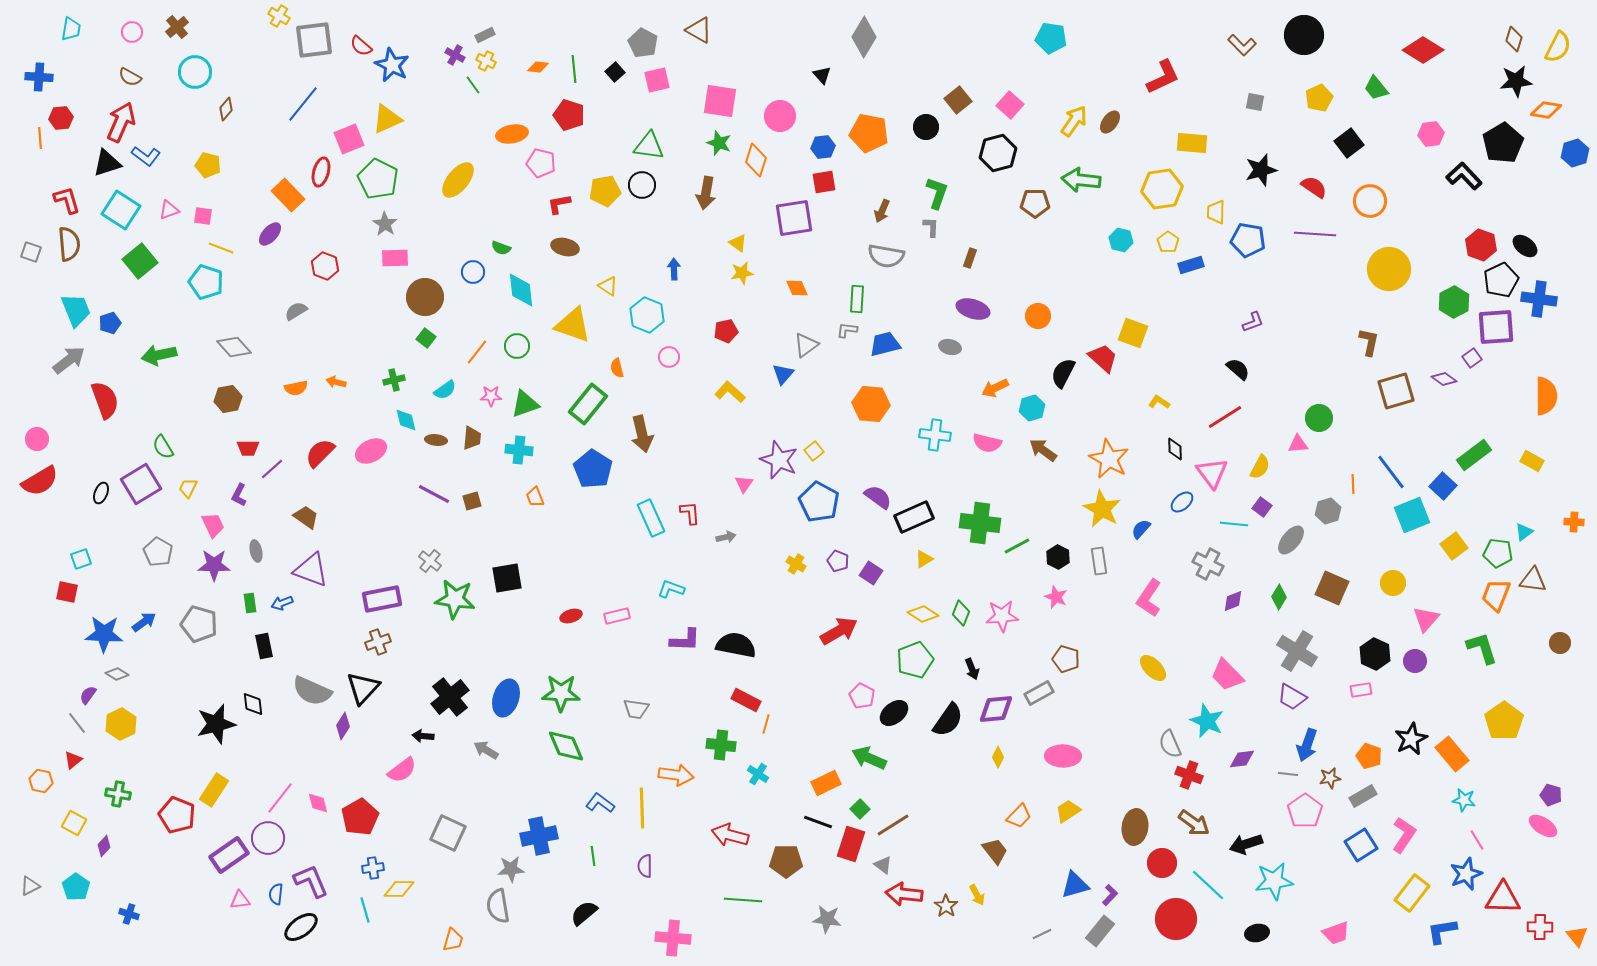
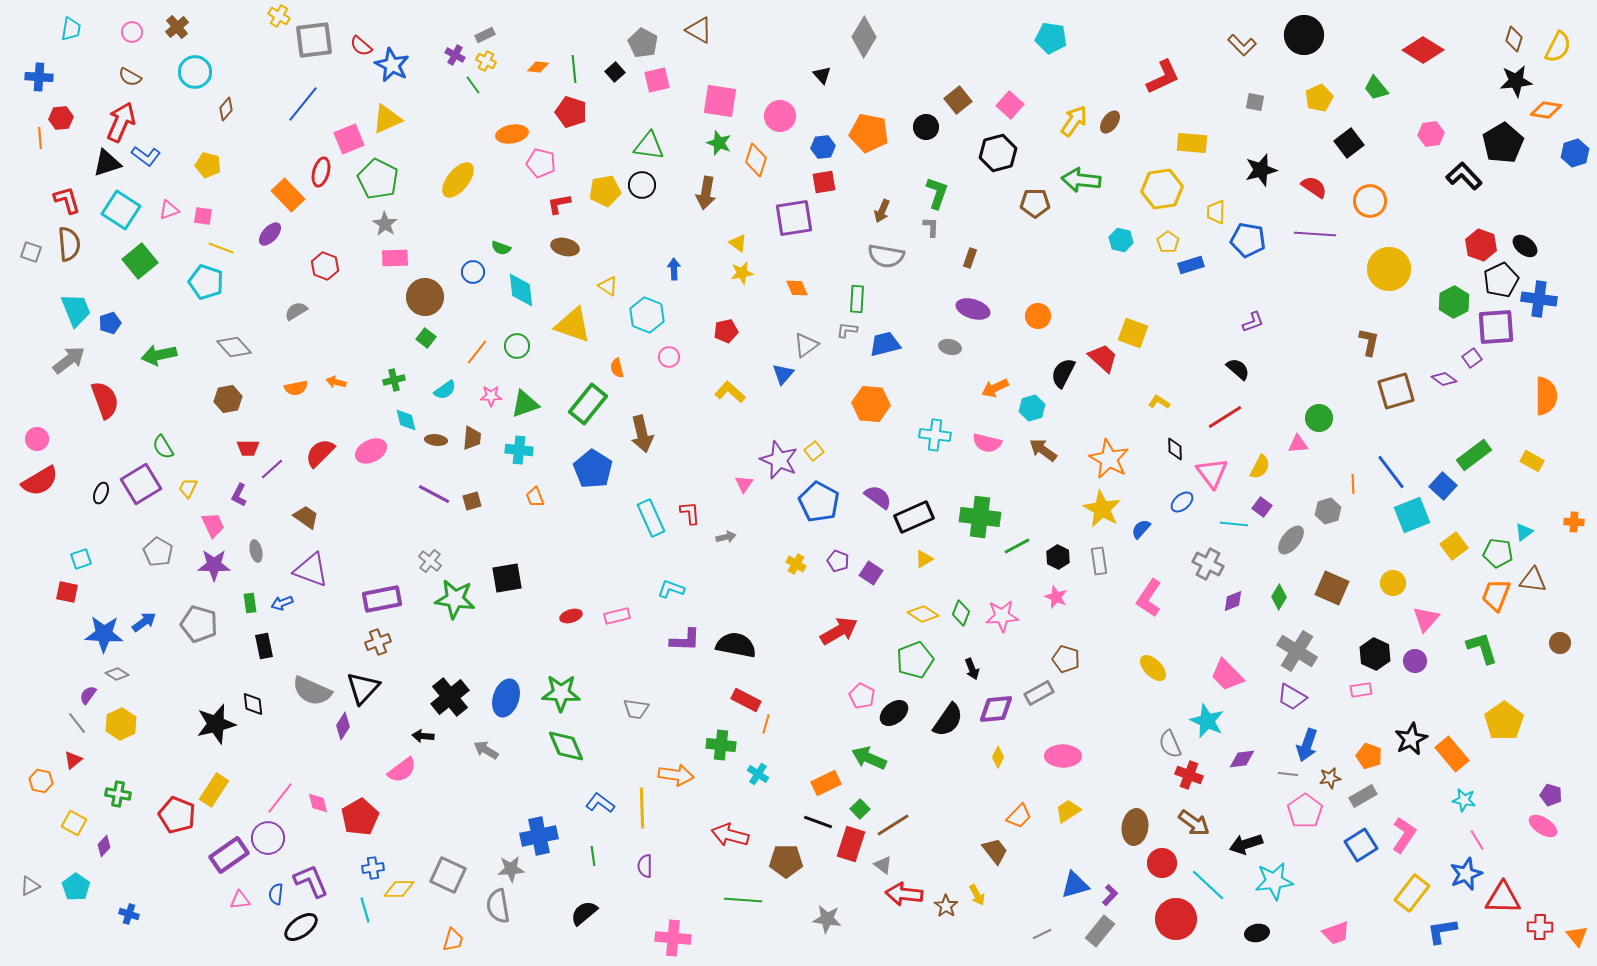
red pentagon at (569, 115): moved 2 px right, 3 px up
green cross at (980, 523): moved 6 px up
gray square at (448, 833): moved 42 px down
